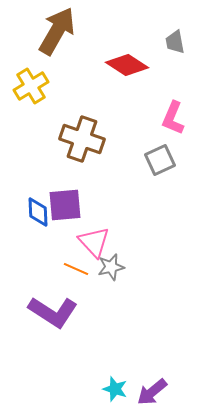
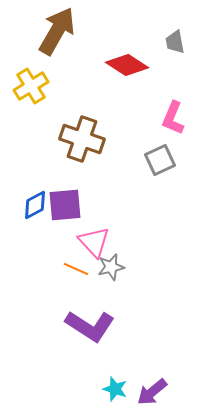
blue diamond: moved 3 px left, 7 px up; rotated 64 degrees clockwise
purple L-shape: moved 37 px right, 14 px down
